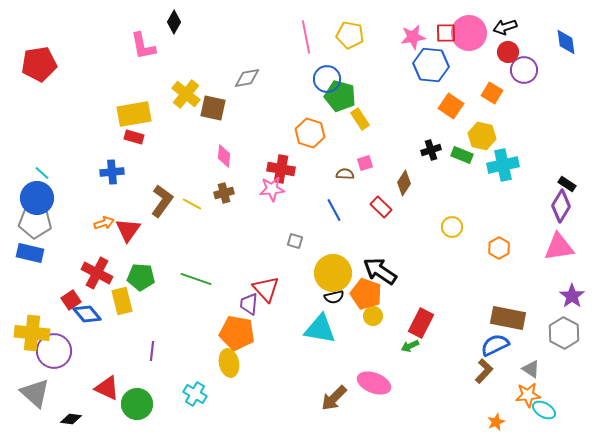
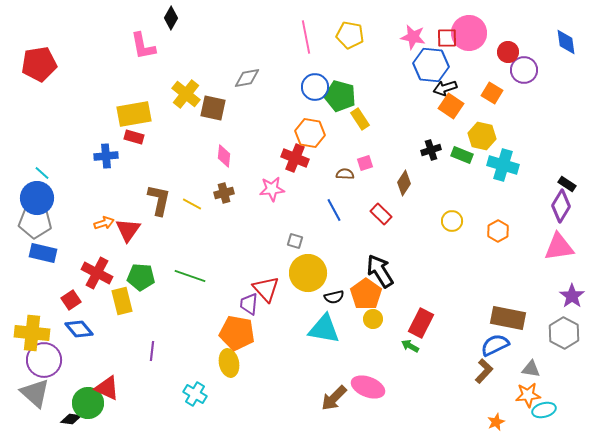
black diamond at (174, 22): moved 3 px left, 4 px up
black arrow at (505, 27): moved 60 px left, 61 px down
red square at (446, 33): moved 1 px right, 5 px down
pink star at (413, 37): rotated 20 degrees clockwise
blue circle at (327, 79): moved 12 px left, 8 px down
orange hexagon at (310, 133): rotated 8 degrees counterclockwise
cyan cross at (503, 165): rotated 28 degrees clockwise
red cross at (281, 169): moved 14 px right, 11 px up; rotated 12 degrees clockwise
blue cross at (112, 172): moved 6 px left, 16 px up
brown L-shape at (162, 201): moved 3 px left, 1 px up; rotated 24 degrees counterclockwise
red rectangle at (381, 207): moved 7 px down
yellow circle at (452, 227): moved 6 px up
orange hexagon at (499, 248): moved 1 px left, 17 px up
blue rectangle at (30, 253): moved 13 px right
black arrow at (380, 271): rotated 24 degrees clockwise
yellow circle at (333, 273): moved 25 px left
green line at (196, 279): moved 6 px left, 3 px up
orange pentagon at (366, 294): rotated 16 degrees clockwise
blue diamond at (87, 314): moved 8 px left, 15 px down
yellow circle at (373, 316): moved 3 px down
cyan triangle at (320, 329): moved 4 px right
green arrow at (410, 346): rotated 54 degrees clockwise
purple circle at (54, 351): moved 10 px left, 9 px down
gray triangle at (531, 369): rotated 24 degrees counterclockwise
pink ellipse at (374, 383): moved 6 px left, 4 px down
green circle at (137, 404): moved 49 px left, 1 px up
cyan ellipse at (544, 410): rotated 45 degrees counterclockwise
